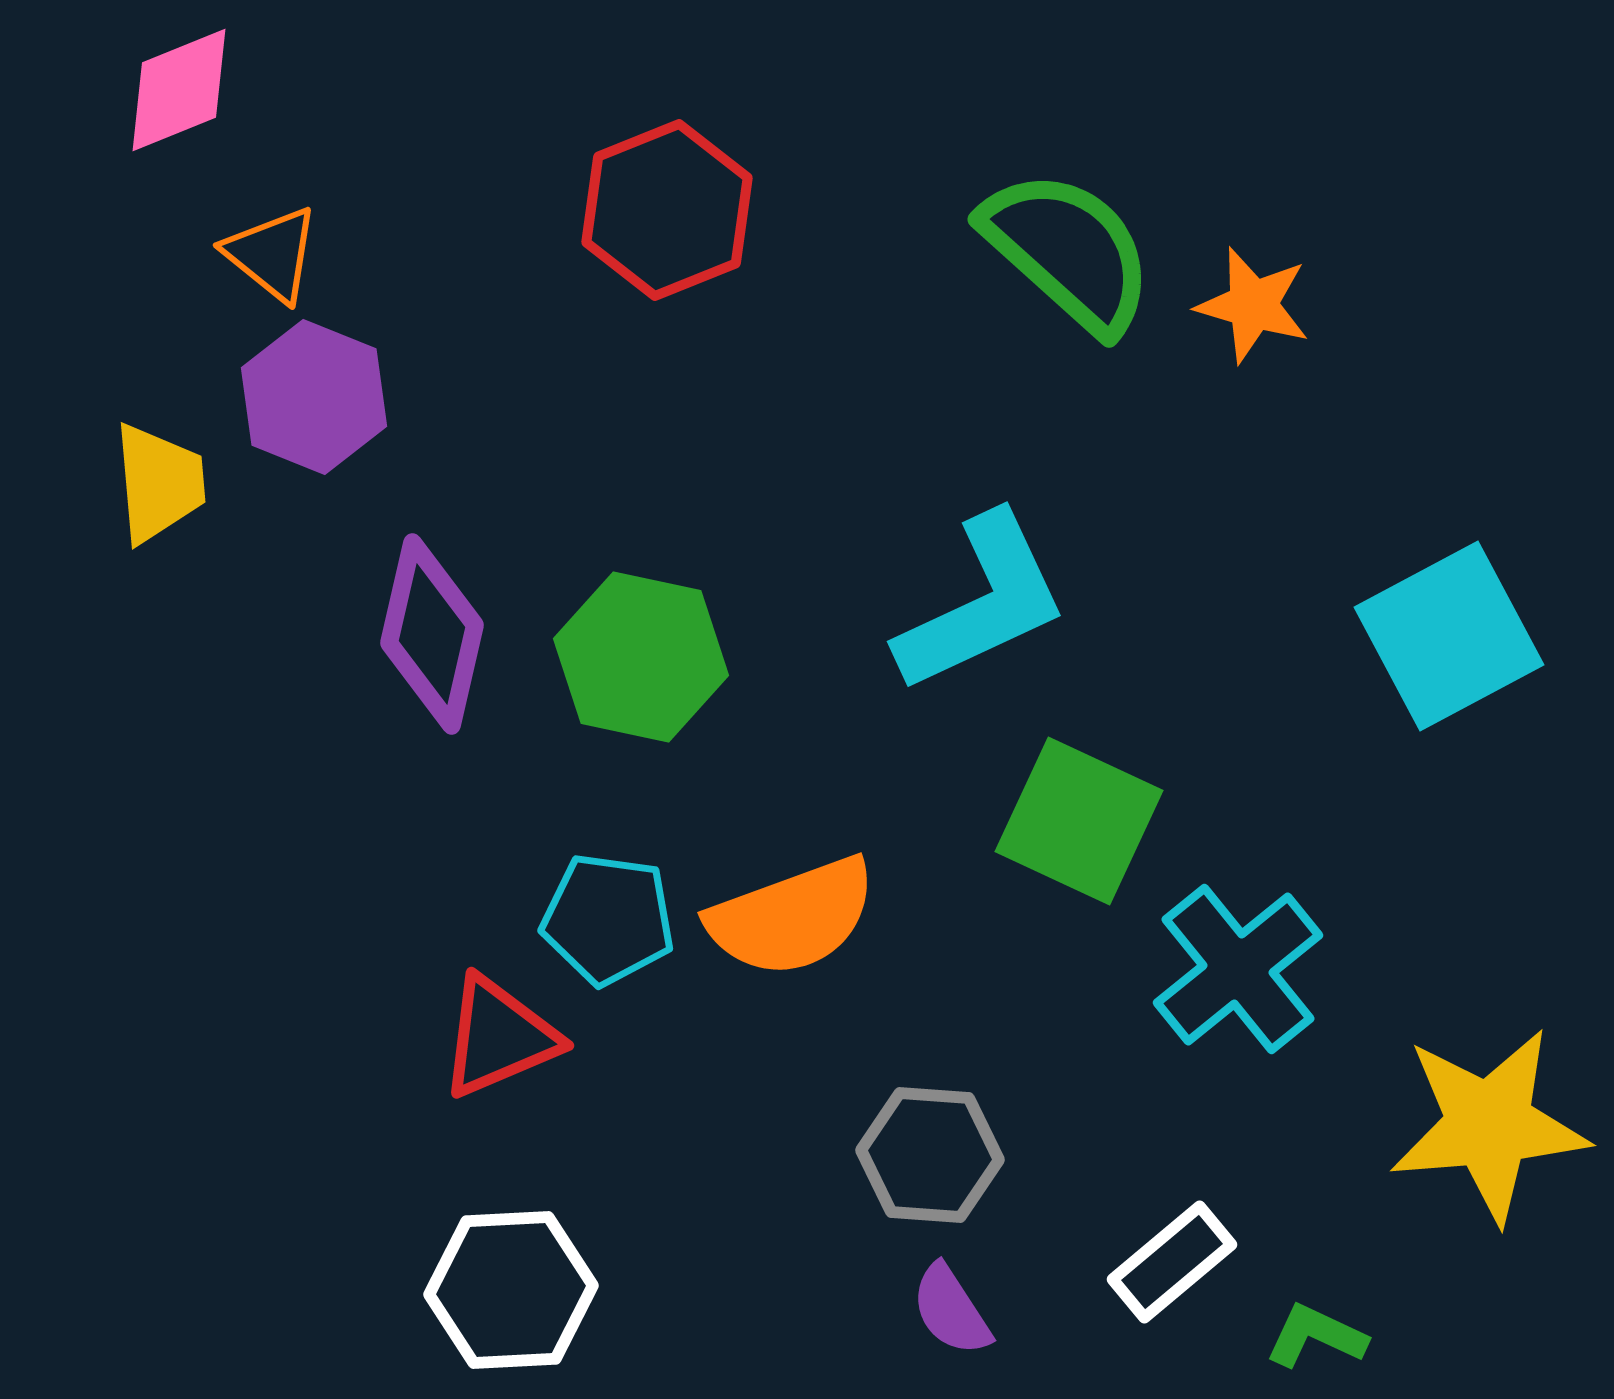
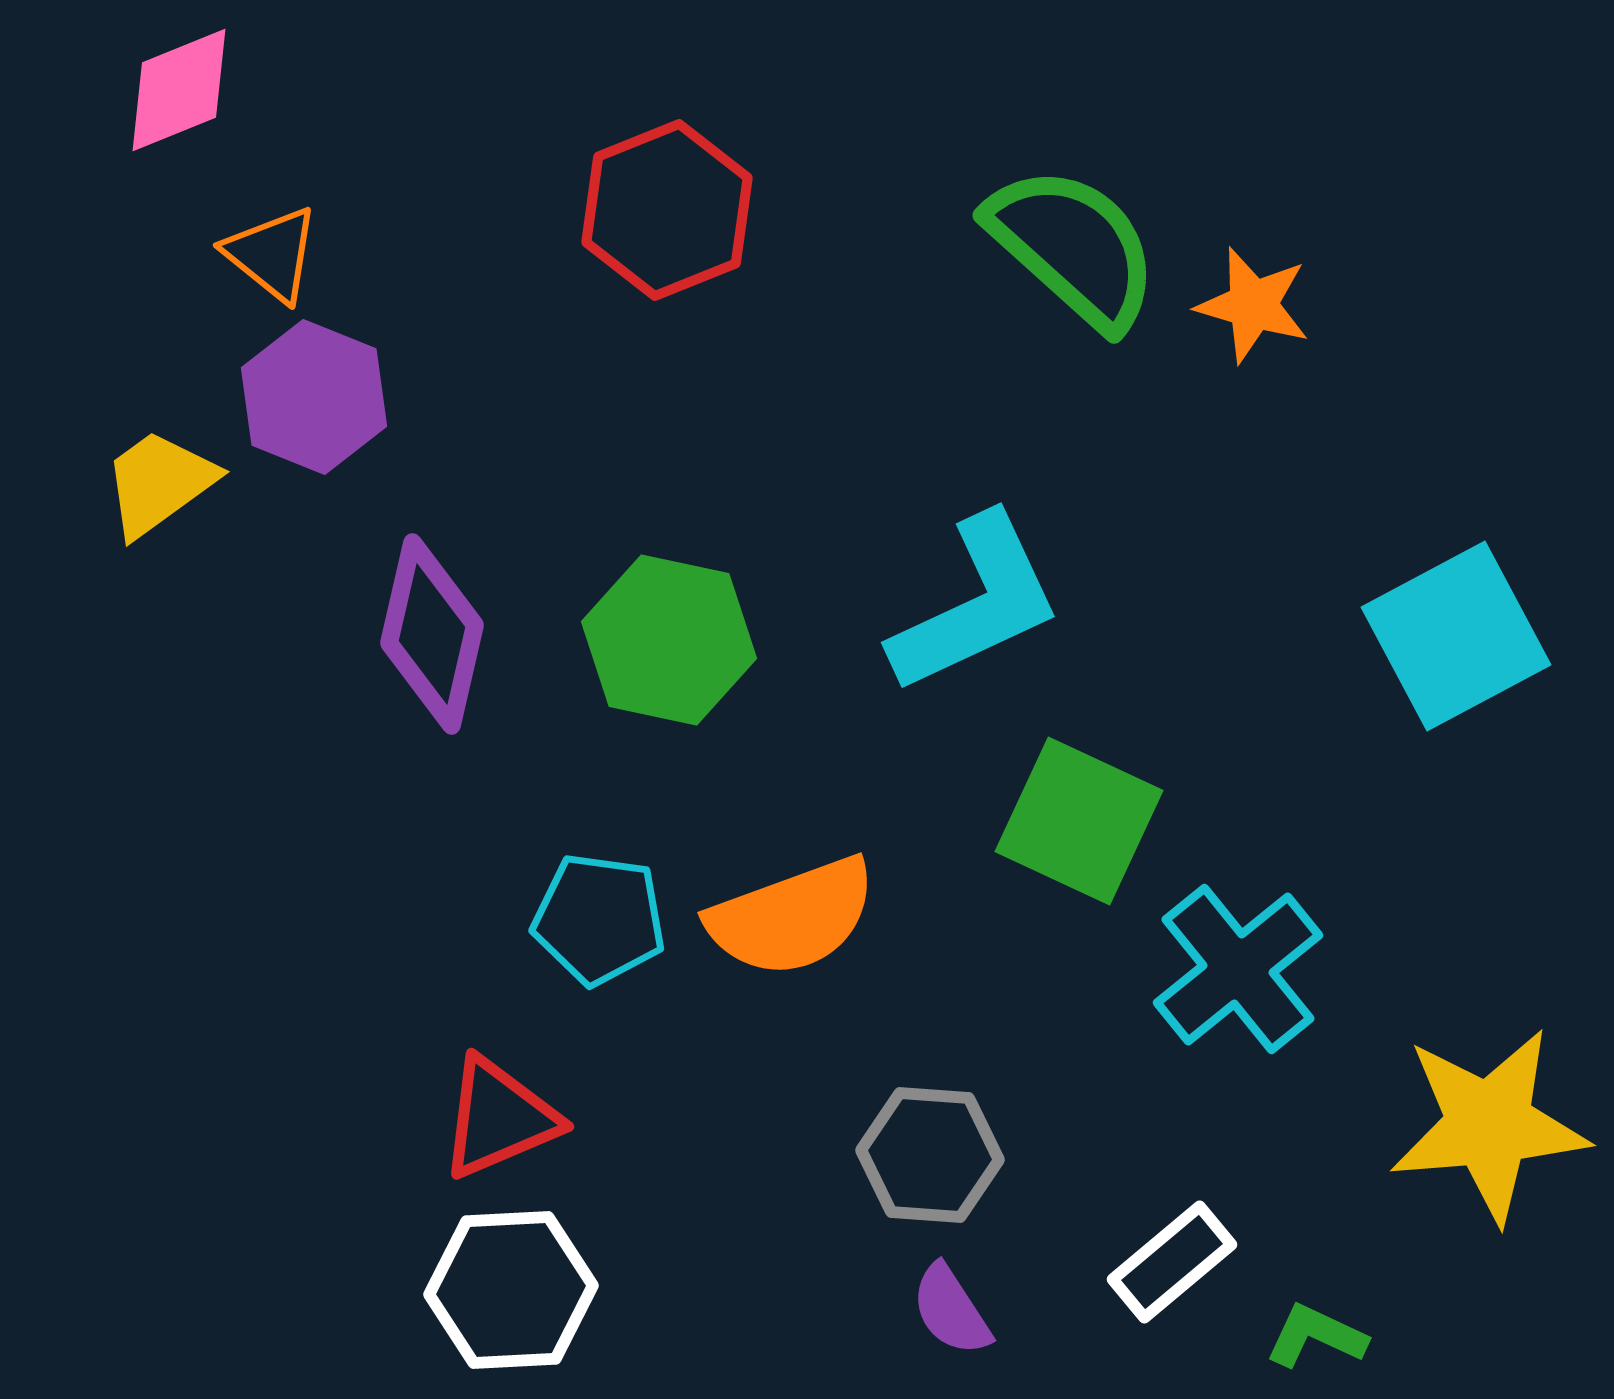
green semicircle: moved 5 px right, 4 px up
yellow trapezoid: rotated 121 degrees counterclockwise
cyan L-shape: moved 6 px left, 1 px down
cyan square: moved 7 px right
green hexagon: moved 28 px right, 17 px up
cyan pentagon: moved 9 px left
red triangle: moved 81 px down
